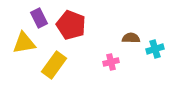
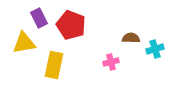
yellow rectangle: rotated 24 degrees counterclockwise
